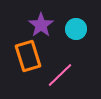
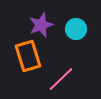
purple star: rotated 15 degrees clockwise
pink line: moved 1 px right, 4 px down
